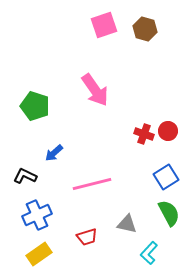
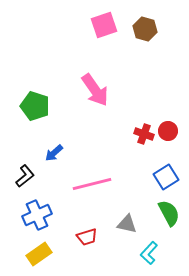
black L-shape: rotated 115 degrees clockwise
